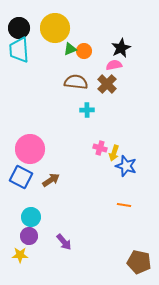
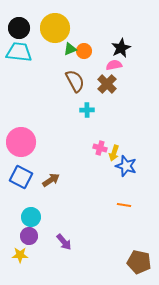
cyan trapezoid: moved 2 px down; rotated 100 degrees clockwise
brown semicircle: moved 1 px left, 1 px up; rotated 55 degrees clockwise
pink circle: moved 9 px left, 7 px up
